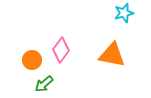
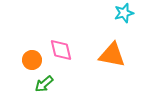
pink diamond: rotated 50 degrees counterclockwise
